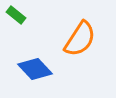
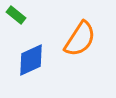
blue diamond: moved 4 px left, 9 px up; rotated 72 degrees counterclockwise
